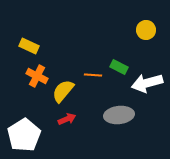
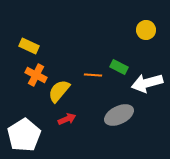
orange cross: moved 1 px left, 1 px up
yellow semicircle: moved 4 px left
gray ellipse: rotated 20 degrees counterclockwise
